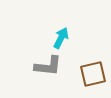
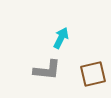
gray L-shape: moved 1 px left, 4 px down
